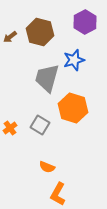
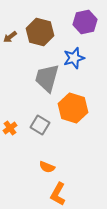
purple hexagon: rotated 15 degrees clockwise
blue star: moved 2 px up
